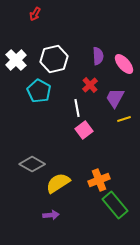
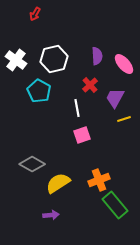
purple semicircle: moved 1 px left
white cross: rotated 10 degrees counterclockwise
pink square: moved 2 px left, 5 px down; rotated 18 degrees clockwise
